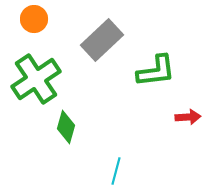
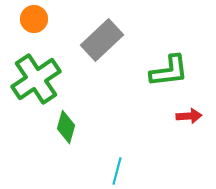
green L-shape: moved 13 px right
red arrow: moved 1 px right, 1 px up
cyan line: moved 1 px right
